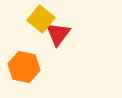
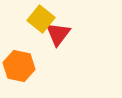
orange hexagon: moved 5 px left, 1 px up
